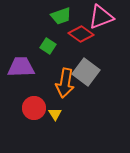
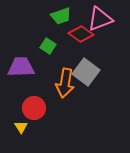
pink triangle: moved 1 px left, 2 px down
yellow triangle: moved 34 px left, 13 px down
